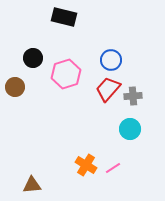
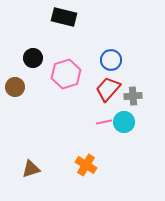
cyan circle: moved 6 px left, 7 px up
pink line: moved 9 px left, 46 px up; rotated 21 degrees clockwise
brown triangle: moved 1 px left, 16 px up; rotated 12 degrees counterclockwise
